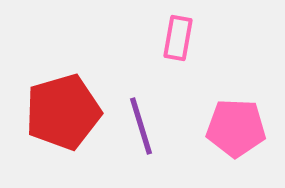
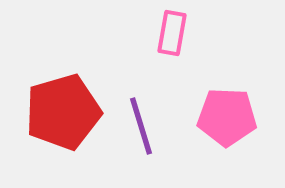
pink rectangle: moved 6 px left, 5 px up
pink pentagon: moved 9 px left, 11 px up
